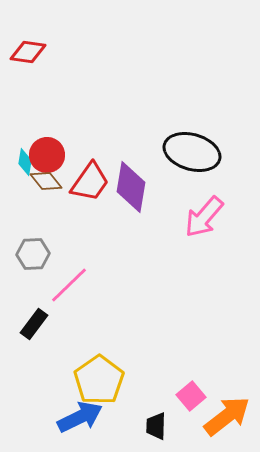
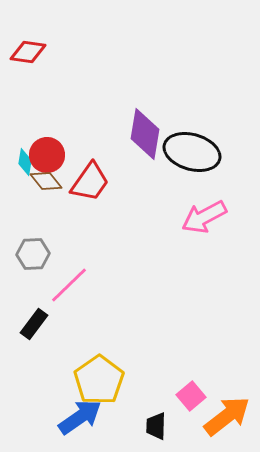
purple diamond: moved 14 px right, 53 px up
pink arrow: rotated 21 degrees clockwise
blue arrow: rotated 9 degrees counterclockwise
